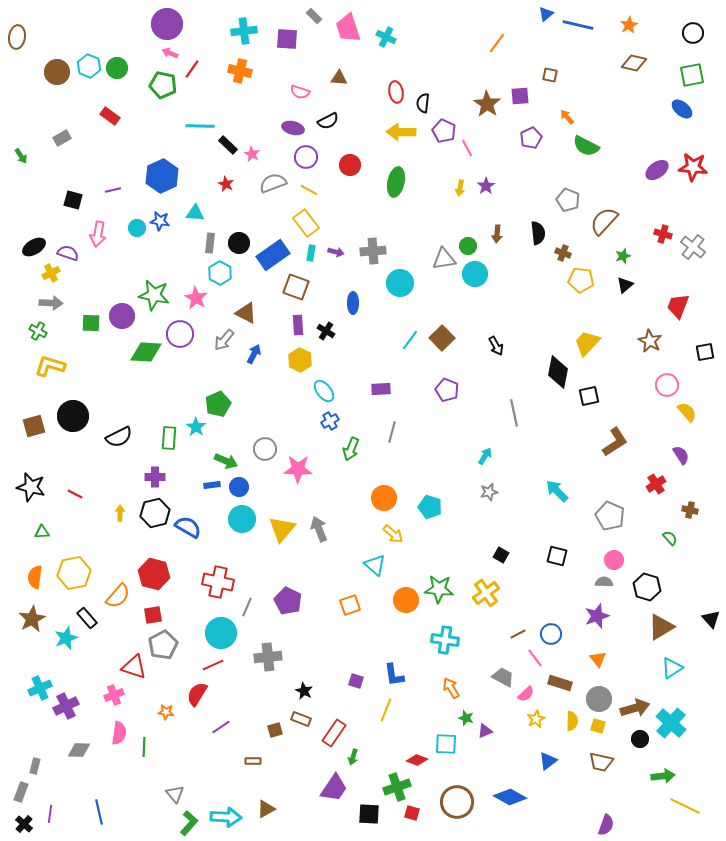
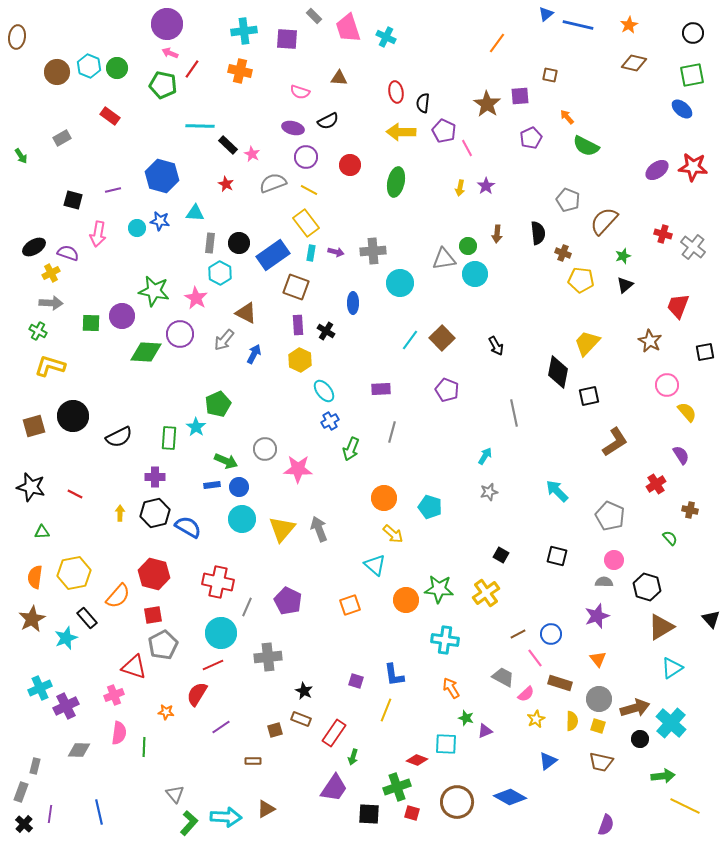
blue hexagon at (162, 176): rotated 20 degrees counterclockwise
green star at (154, 295): moved 4 px up
